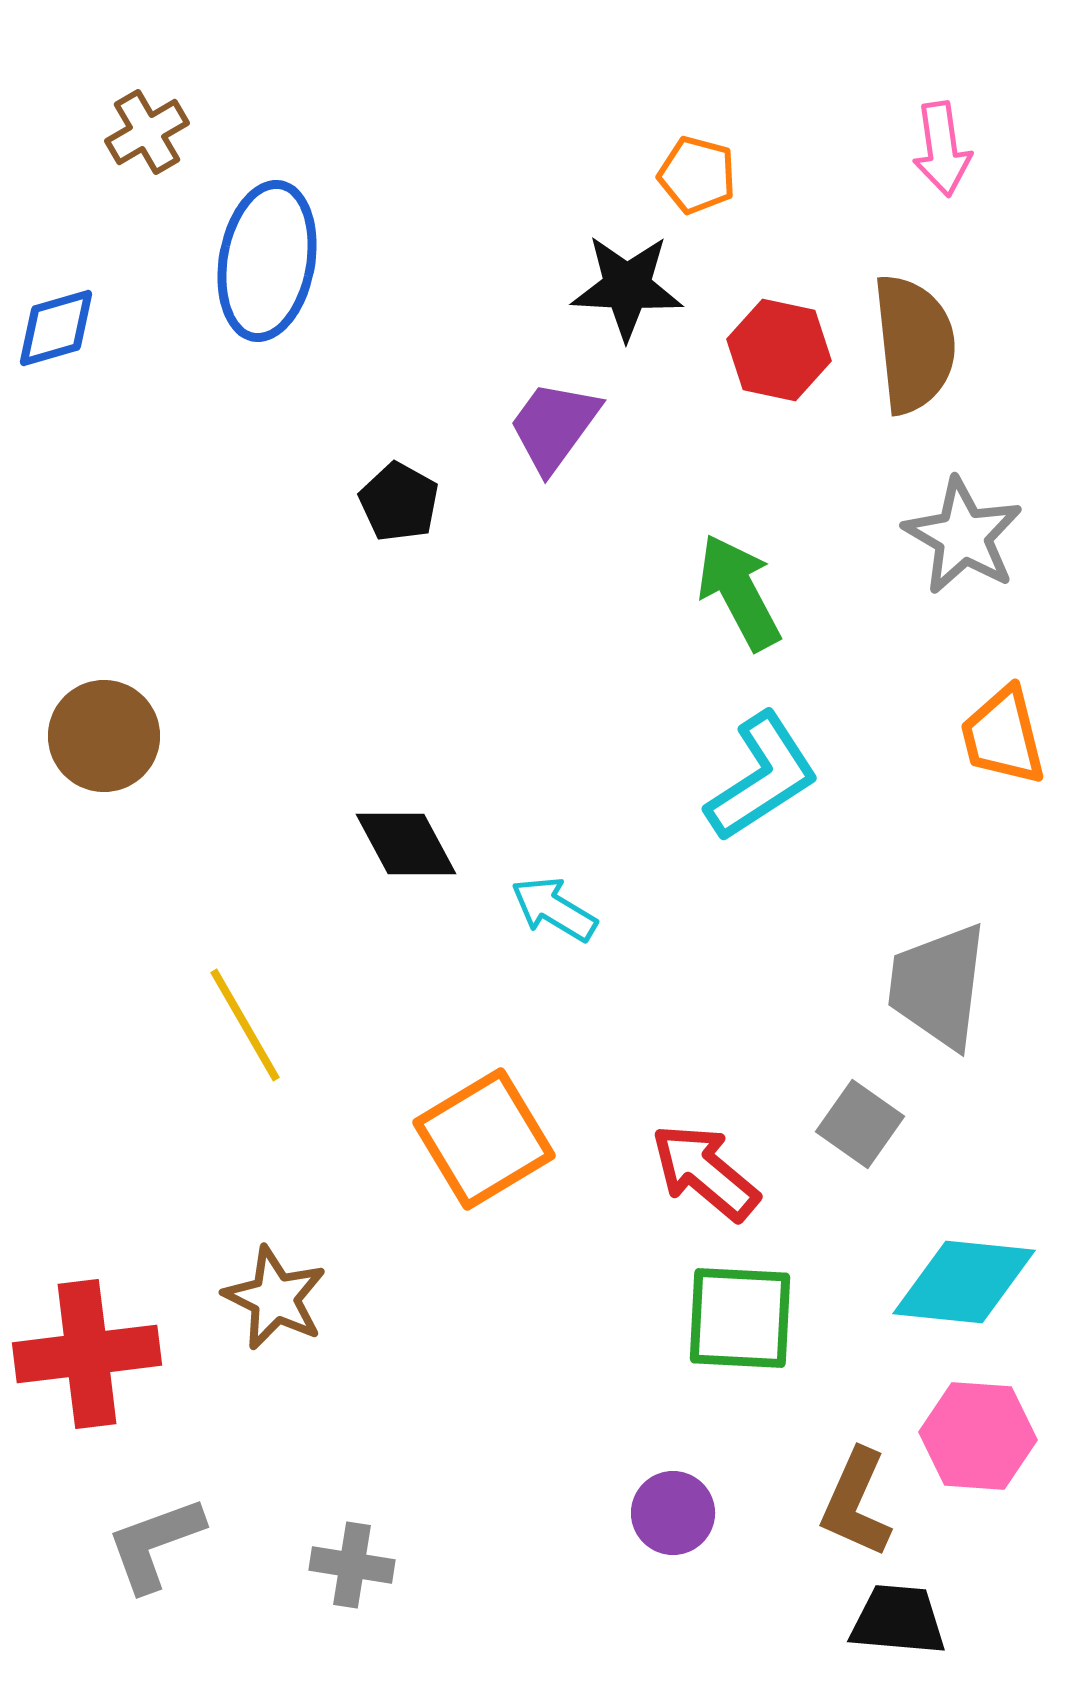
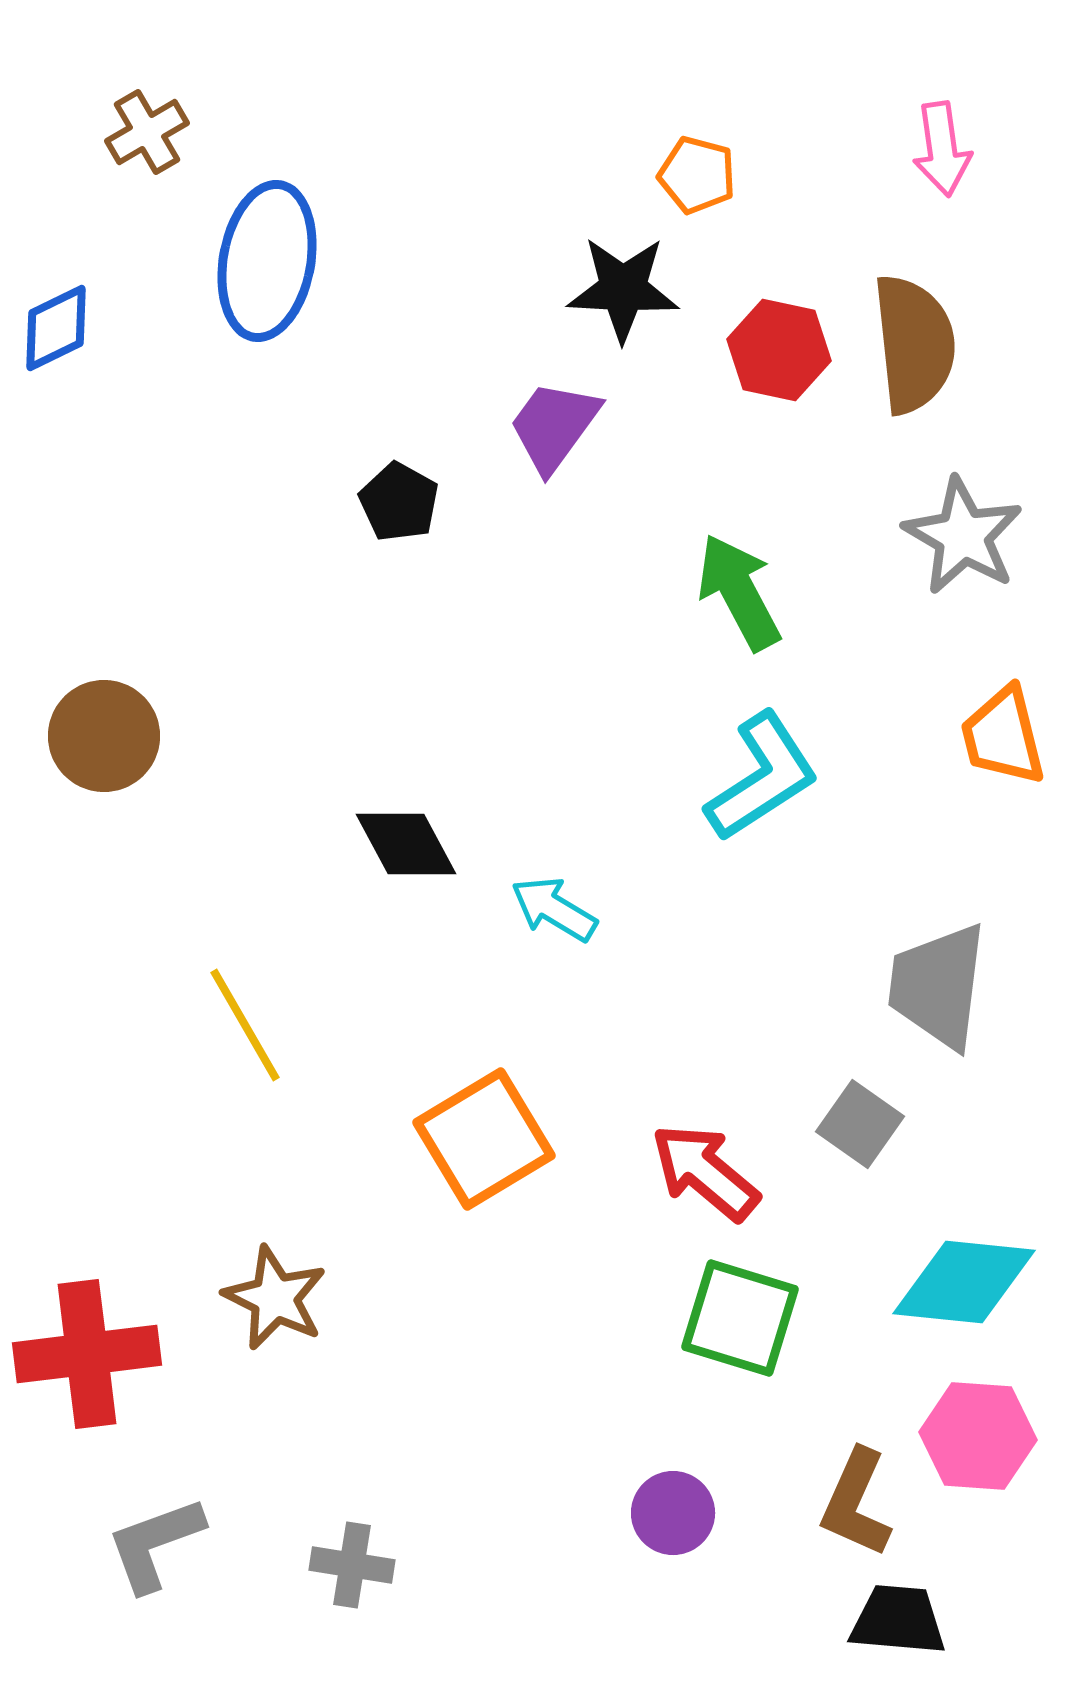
black star: moved 4 px left, 2 px down
blue diamond: rotated 10 degrees counterclockwise
green square: rotated 14 degrees clockwise
